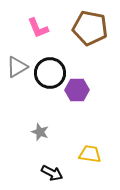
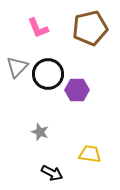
brown pentagon: rotated 24 degrees counterclockwise
gray triangle: rotated 15 degrees counterclockwise
black circle: moved 2 px left, 1 px down
